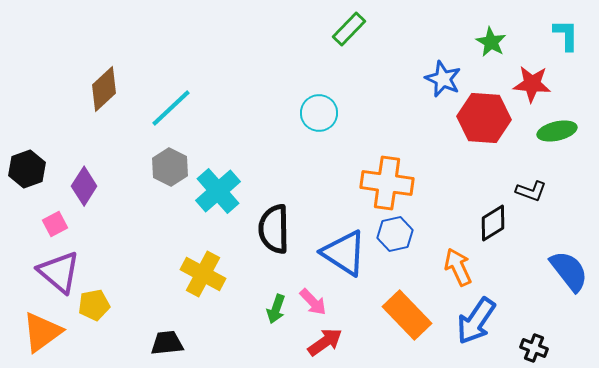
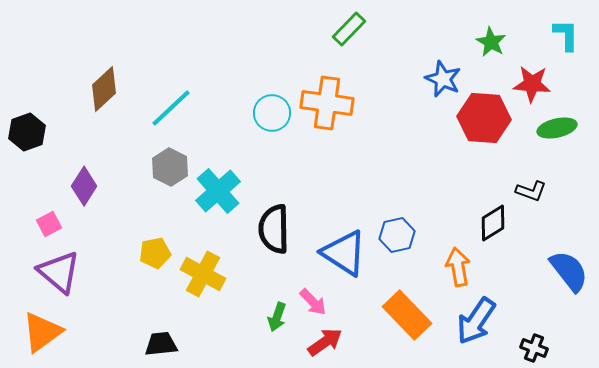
cyan circle: moved 47 px left
green ellipse: moved 3 px up
black hexagon: moved 37 px up
orange cross: moved 60 px left, 80 px up
pink square: moved 6 px left
blue hexagon: moved 2 px right, 1 px down
orange arrow: rotated 15 degrees clockwise
yellow pentagon: moved 61 px right, 52 px up
green arrow: moved 1 px right, 8 px down
black trapezoid: moved 6 px left, 1 px down
